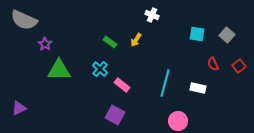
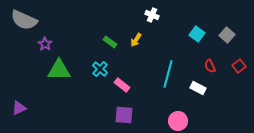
cyan square: rotated 28 degrees clockwise
red semicircle: moved 3 px left, 2 px down
cyan line: moved 3 px right, 9 px up
white rectangle: rotated 14 degrees clockwise
purple square: moved 9 px right; rotated 24 degrees counterclockwise
